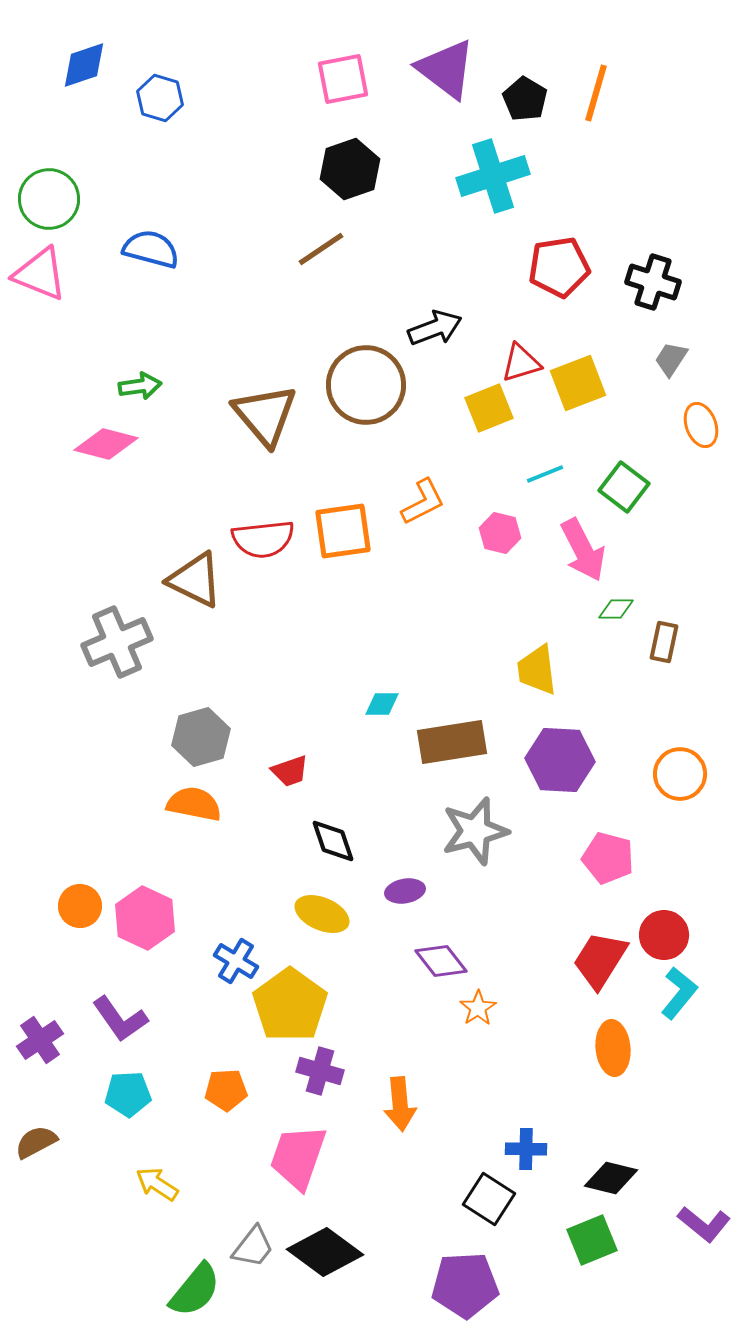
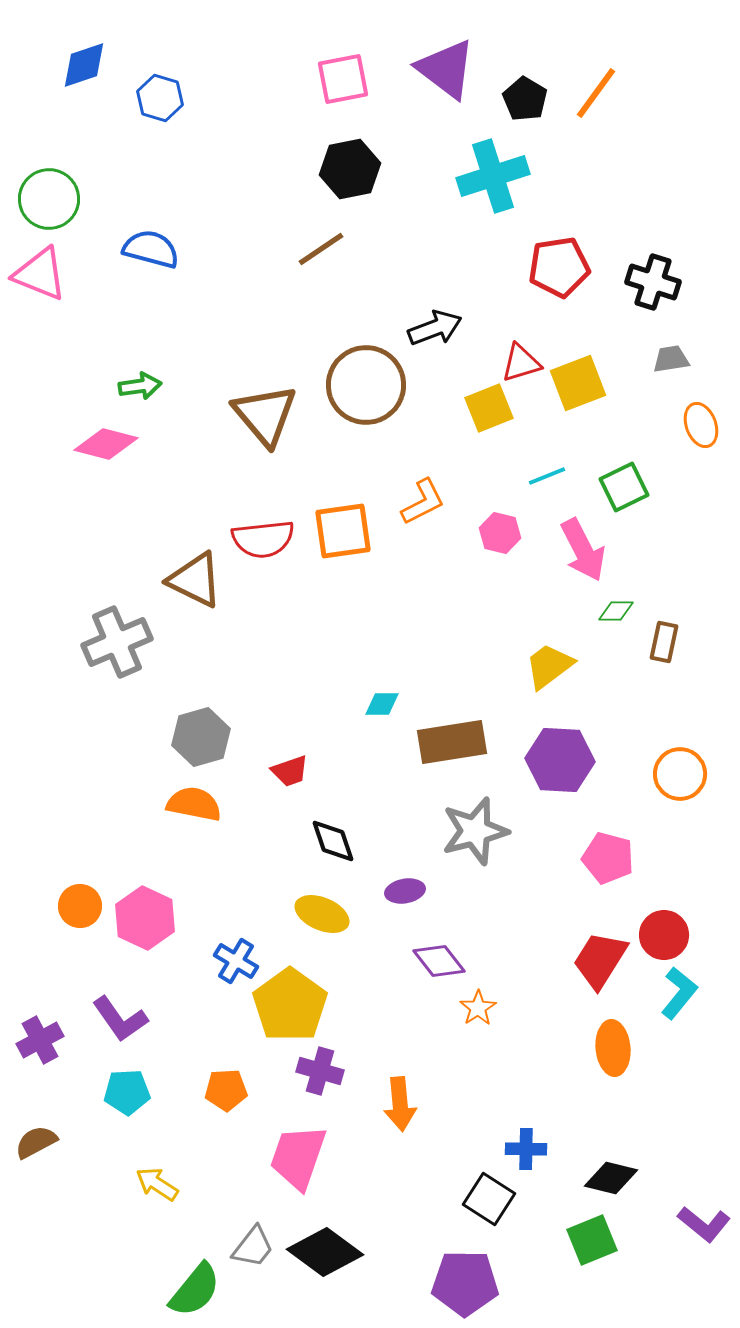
orange line at (596, 93): rotated 20 degrees clockwise
black hexagon at (350, 169): rotated 8 degrees clockwise
gray trapezoid at (671, 359): rotated 48 degrees clockwise
cyan line at (545, 474): moved 2 px right, 2 px down
green square at (624, 487): rotated 27 degrees clockwise
green diamond at (616, 609): moved 2 px down
yellow trapezoid at (537, 670): moved 12 px right, 4 px up; rotated 60 degrees clockwise
purple diamond at (441, 961): moved 2 px left
purple cross at (40, 1040): rotated 6 degrees clockwise
cyan pentagon at (128, 1094): moved 1 px left, 2 px up
purple pentagon at (465, 1285): moved 2 px up; rotated 4 degrees clockwise
